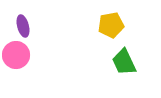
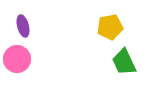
yellow pentagon: moved 1 px left, 2 px down
pink circle: moved 1 px right, 4 px down
